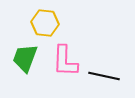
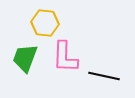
pink L-shape: moved 4 px up
